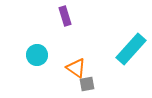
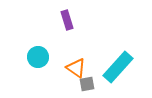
purple rectangle: moved 2 px right, 4 px down
cyan rectangle: moved 13 px left, 18 px down
cyan circle: moved 1 px right, 2 px down
